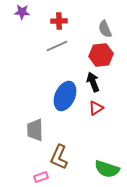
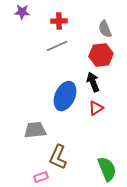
gray trapezoid: rotated 85 degrees clockwise
brown L-shape: moved 1 px left
green semicircle: rotated 130 degrees counterclockwise
